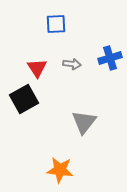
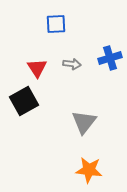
black square: moved 2 px down
orange star: moved 29 px right
